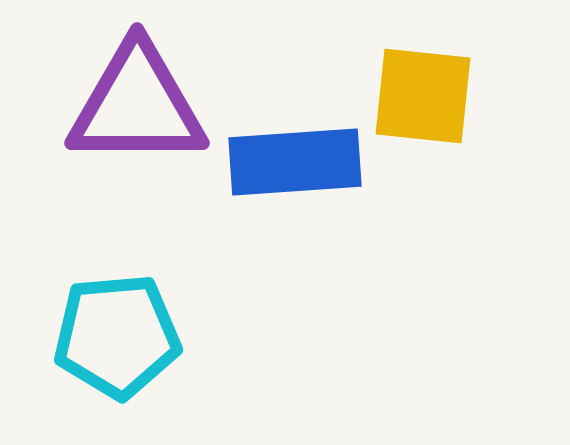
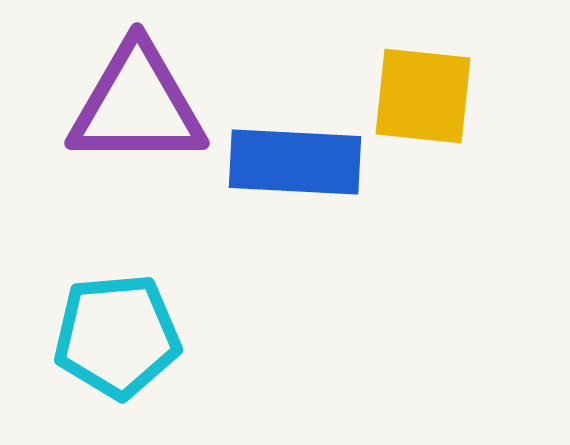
blue rectangle: rotated 7 degrees clockwise
